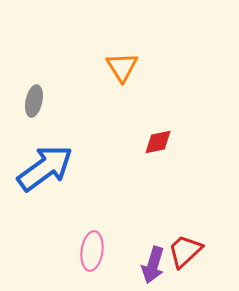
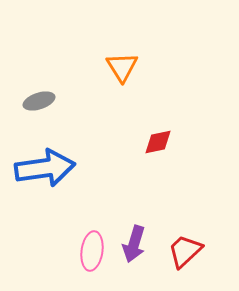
gray ellipse: moved 5 px right; rotated 60 degrees clockwise
blue arrow: rotated 28 degrees clockwise
purple arrow: moved 19 px left, 21 px up
